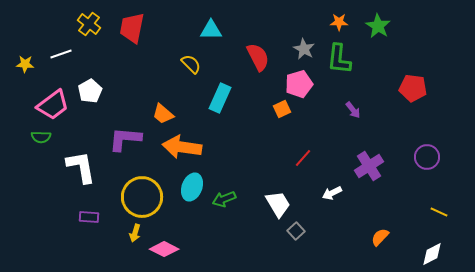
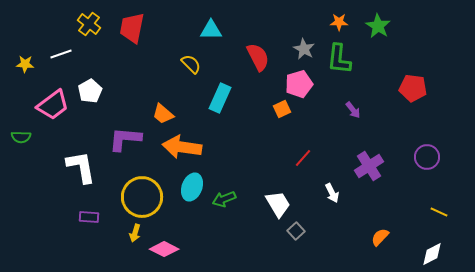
green semicircle: moved 20 px left
white arrow: rotated 90 degrees counterclockwise
